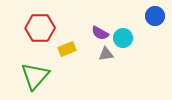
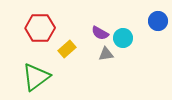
blue circle: moved 3 px right, 5 px down
yellow rectangle: rotated 18 degrees counterclockwise
green triangle: moved 1 px right, 1 px down; rotated 12 degrees clockwise
